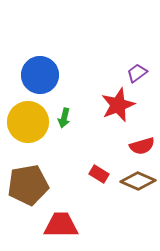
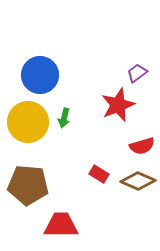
brown pentagon: rotated 15 degrees clockwise
